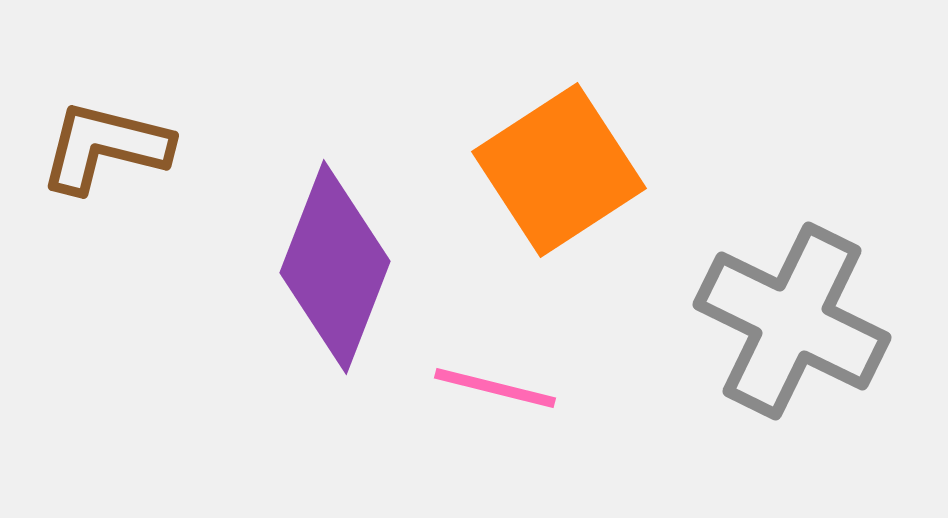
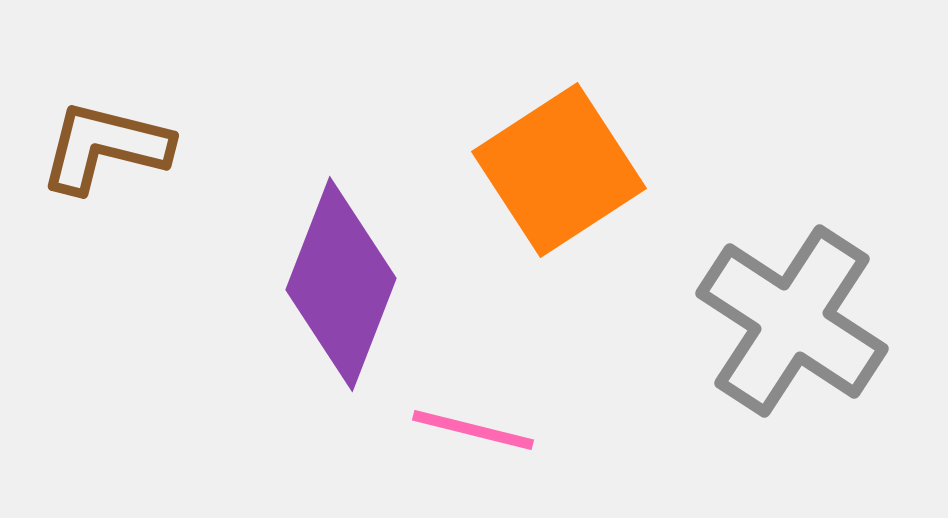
purple diamond: moved 6 px right, 17 px down
gray cross: rotated 7 degrees clockwise
pink line: moved 22 px left, 42 px down
